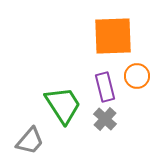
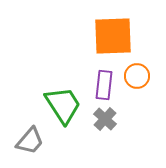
purple rectangle: moved 1 px left, 2 px up; rotated 20 degrees clockwise
